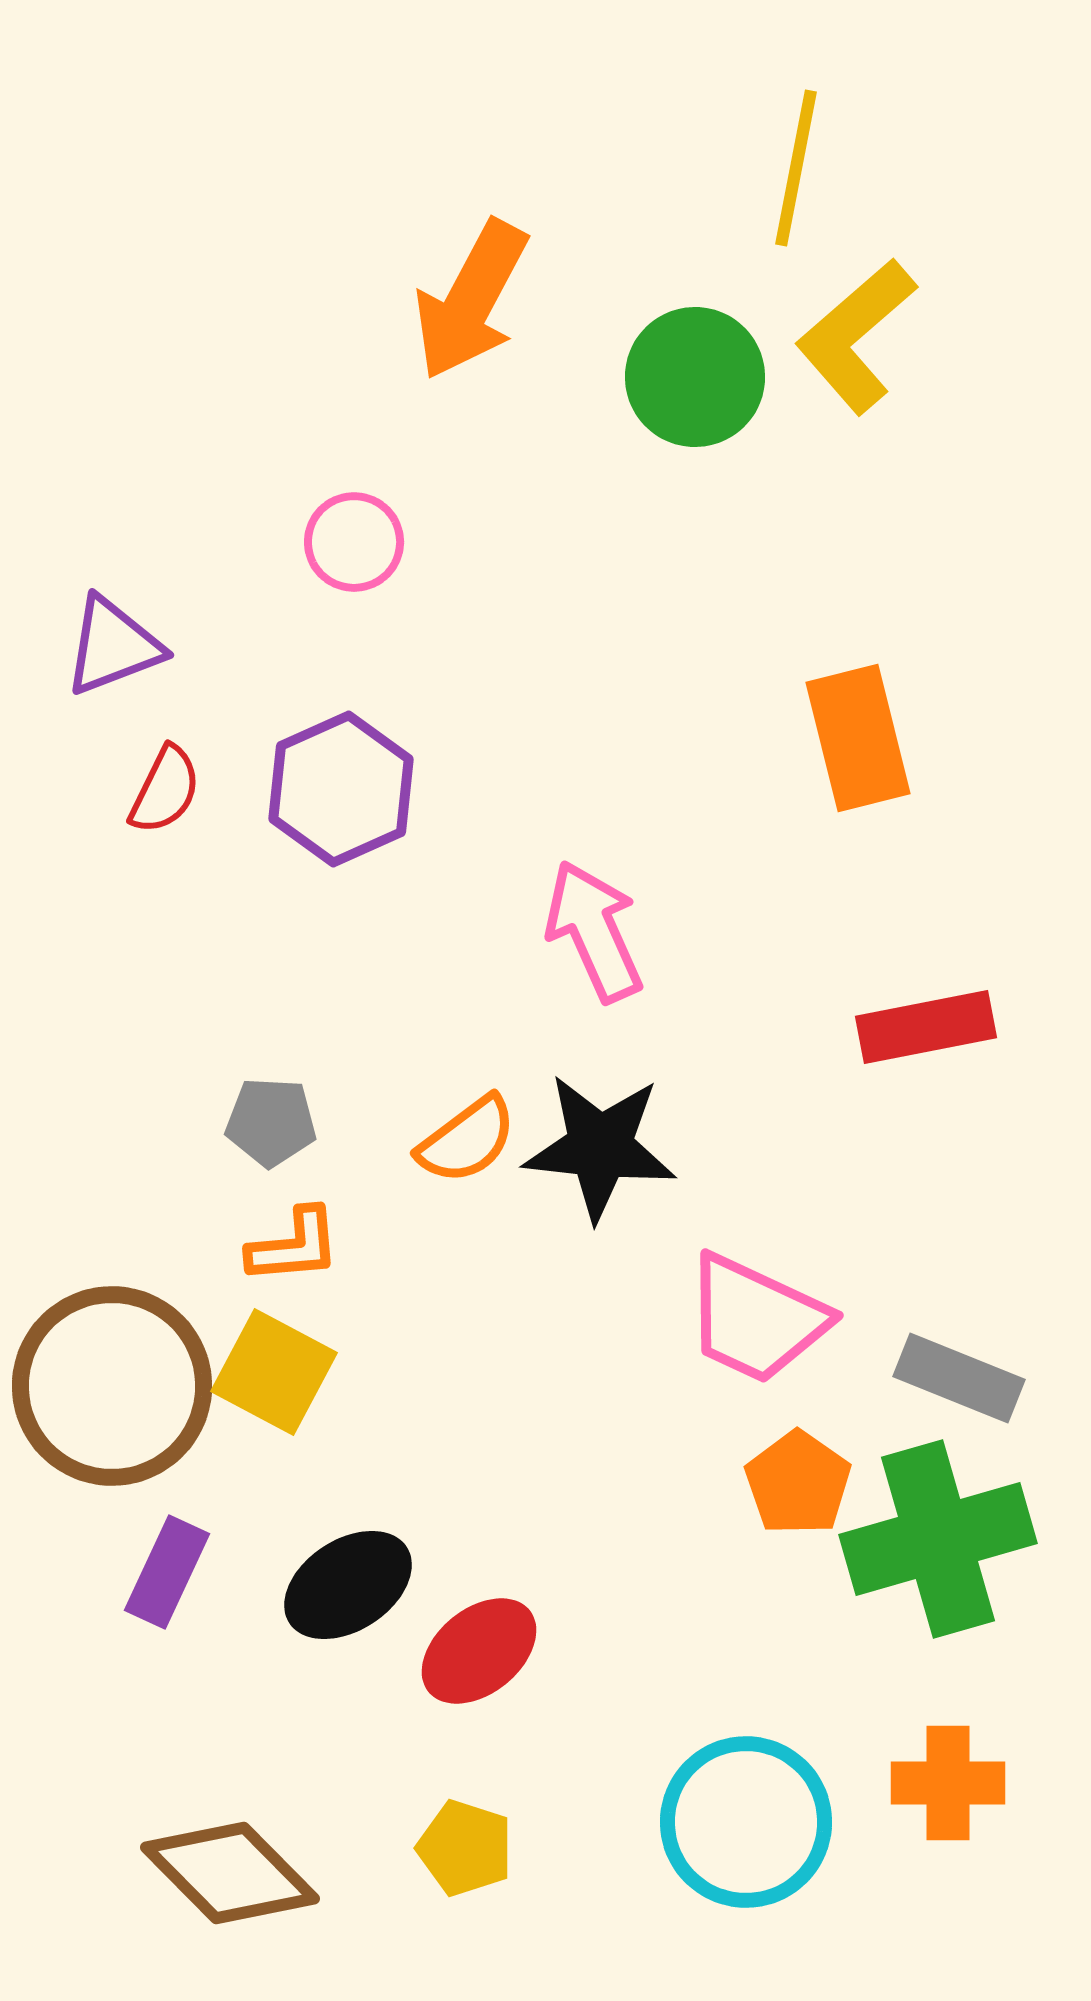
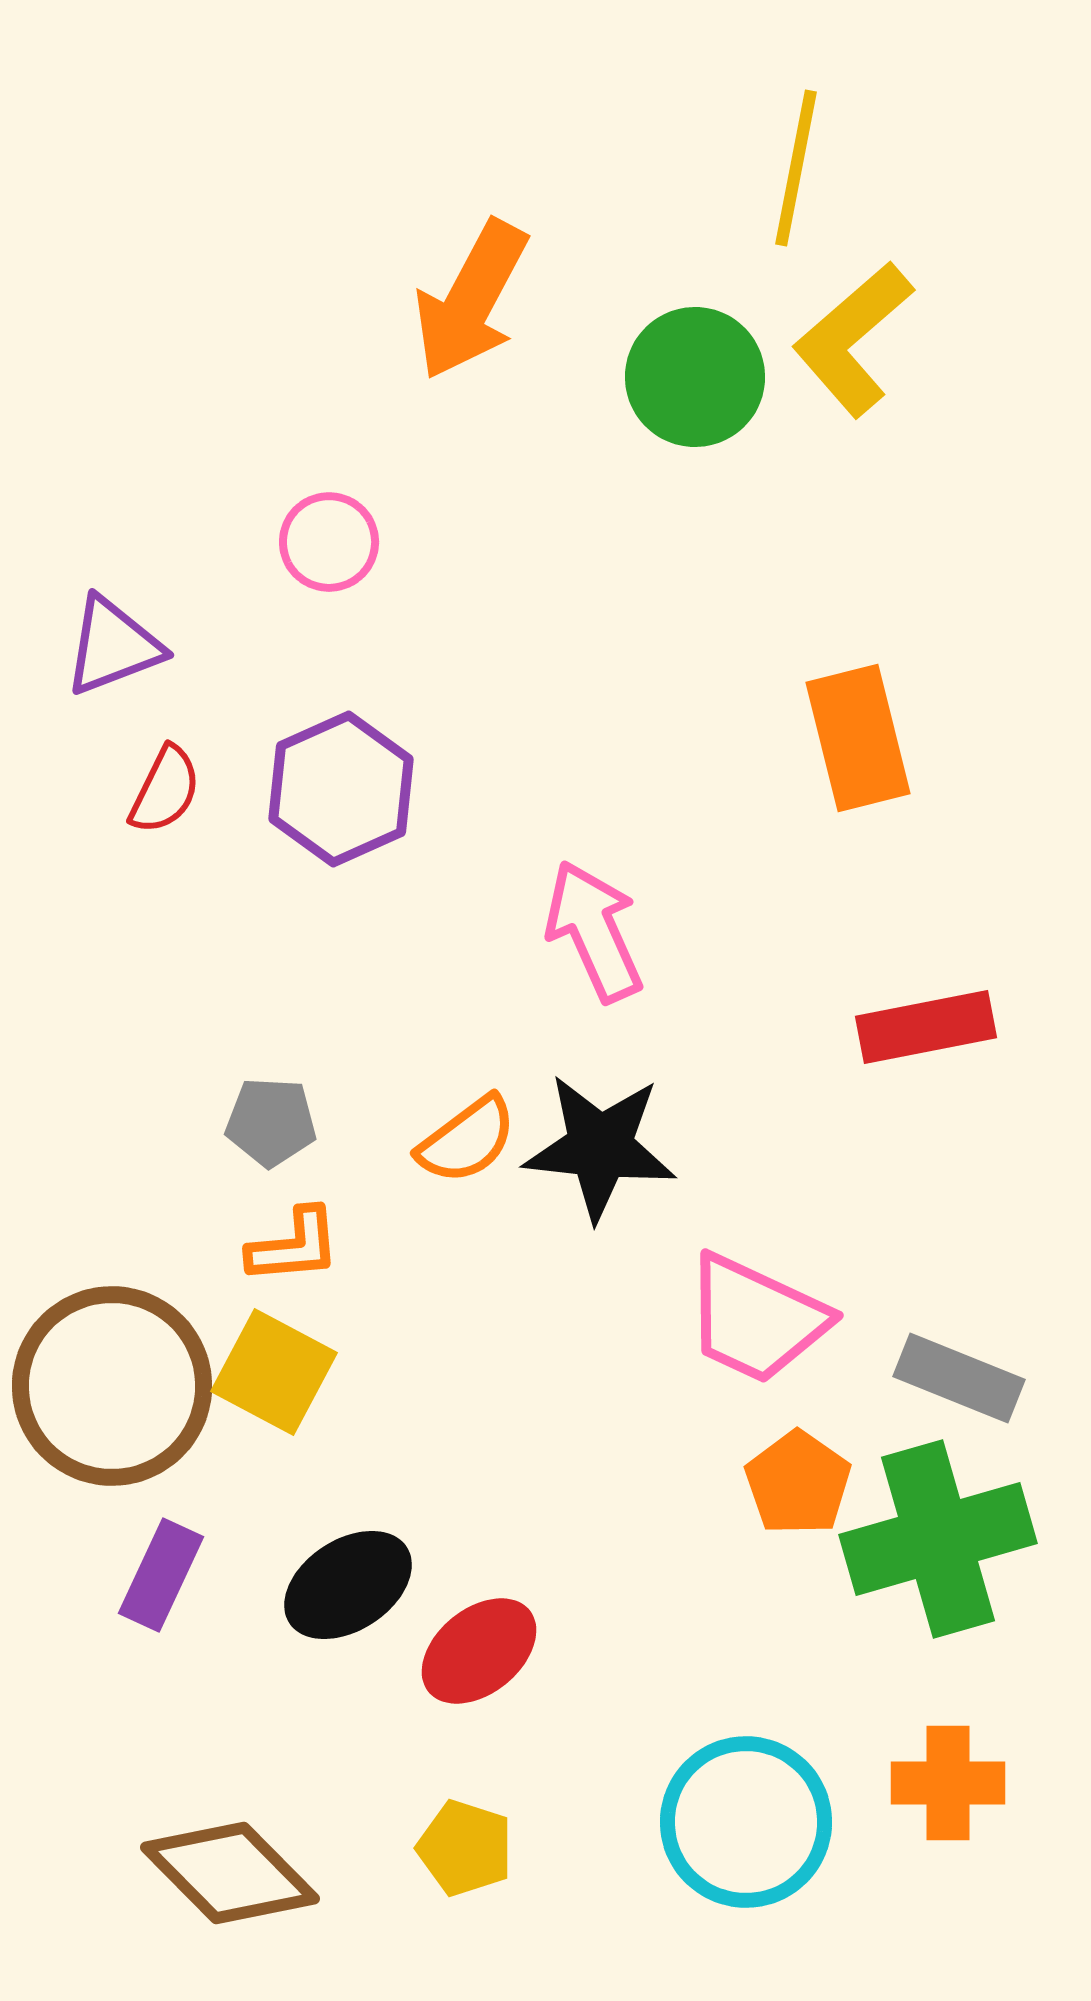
yellow L-shape: moved 3 px left, 3 px down
pink circle: moved 25 px left
purple rectangle: moved 6 px left, 3 px down
